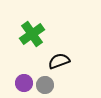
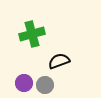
green cross: rotated 20 degrees clockwise
